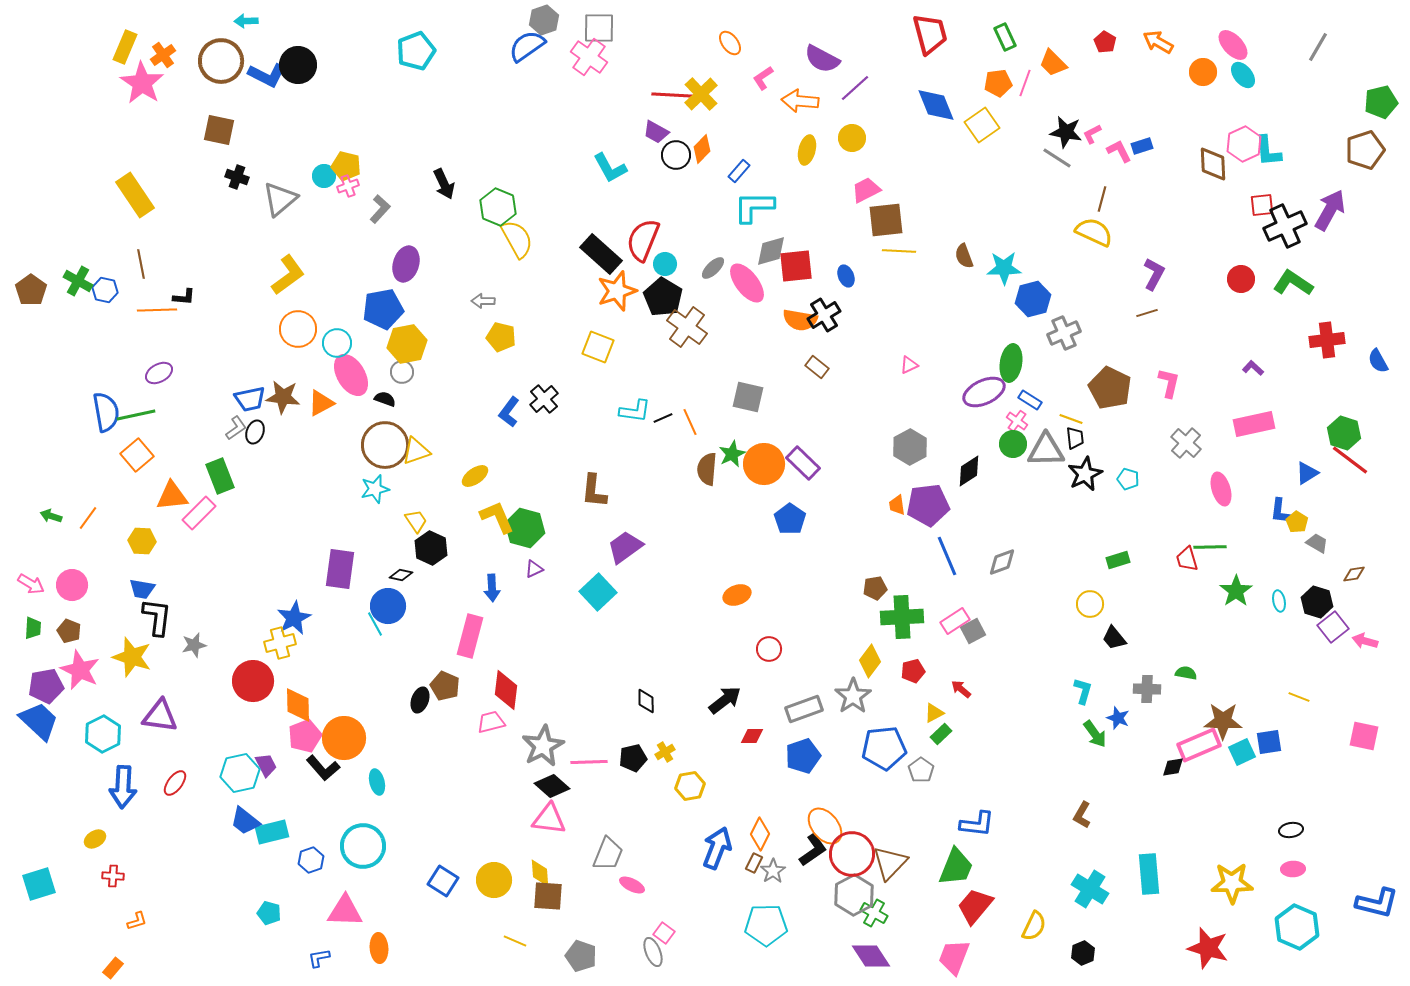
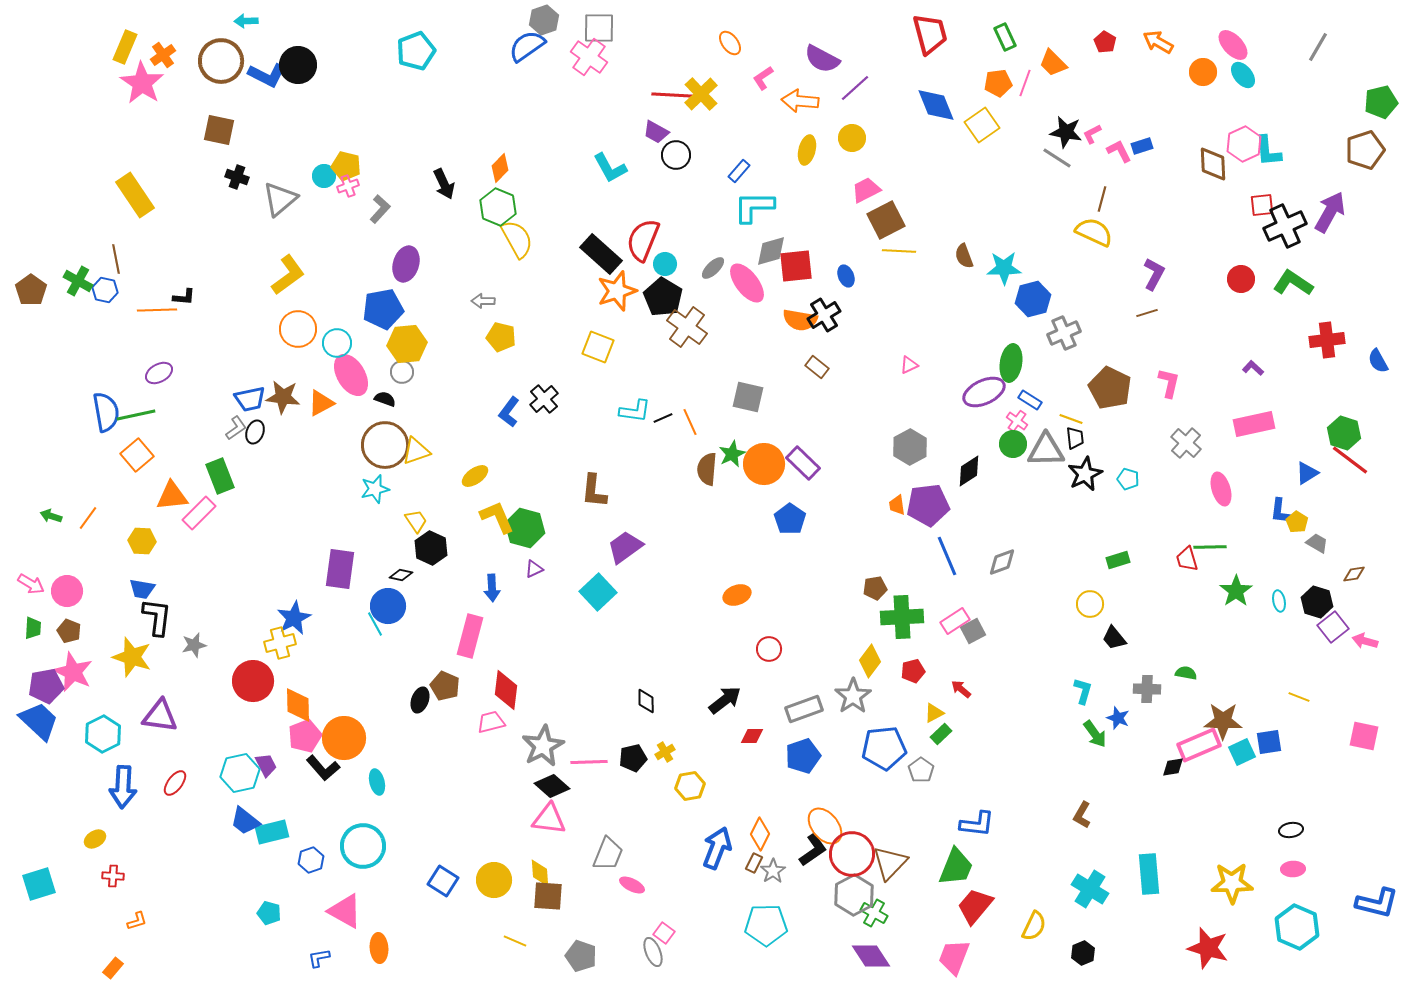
orange diamond at (702, 149): moved 202 px left, 19 px down
purple arrow at (1330, 210): moved 2 px down
brown square at (886, 220): rotated 21 degrees counterclockwise
brown line at (141, 264): moved 25 px left, 5 px up
yellow hexagon at (407, 344): rotated 6 degrees clockwise
pink circle at (72, 585): moved 5 px left, 6 px down
pink star at (80, 670): moved 7 px left, 2 px down
pink triangle at (345, 911): rotated 27 degrees clockwise
